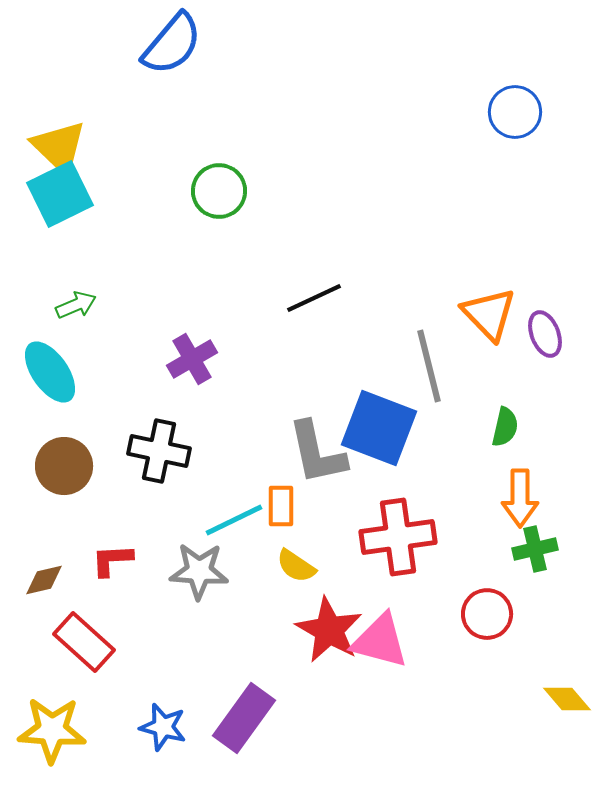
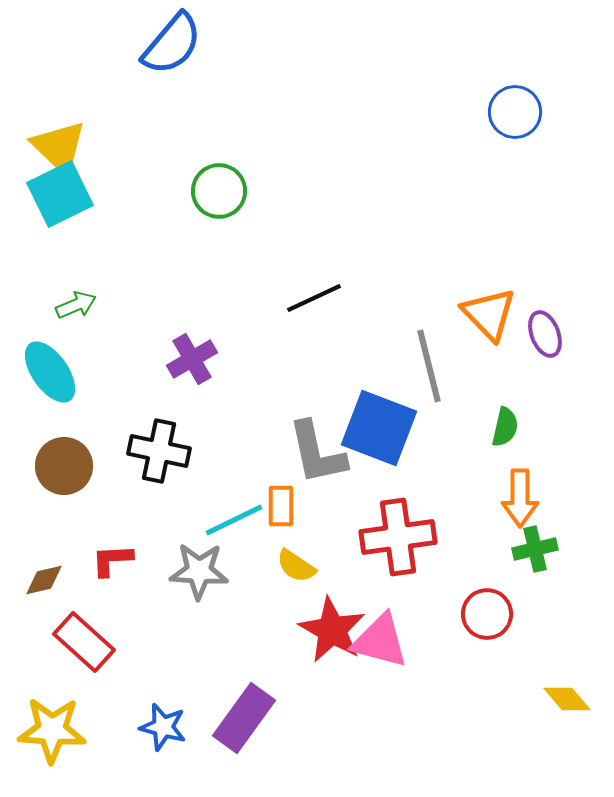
red star: moved 3 px right
